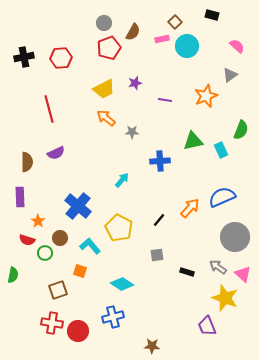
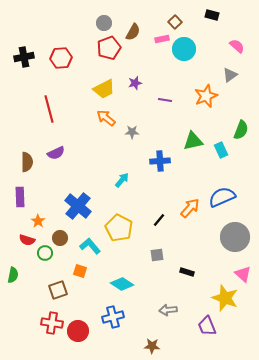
cyan circle at (187, 46): moved 3 px left, 3 px down
gray arrow at (218, 267): moved 50 px left, 43 px down; rotated 42 degrees counterclockwise
